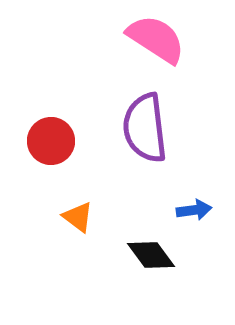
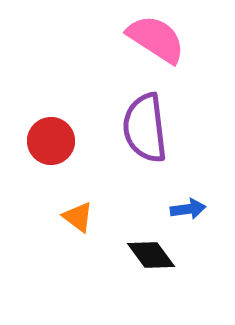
blue arrow: moved 6 px left, 1 px up
